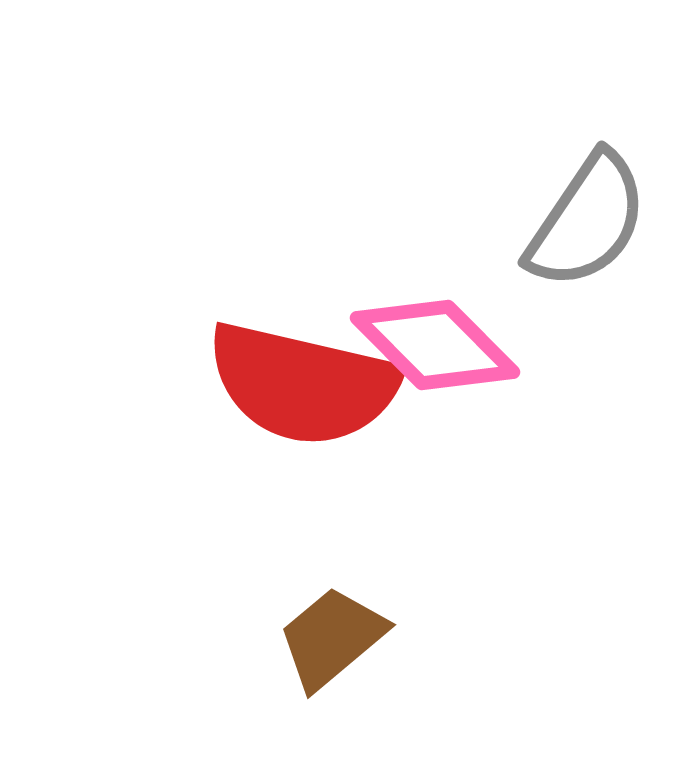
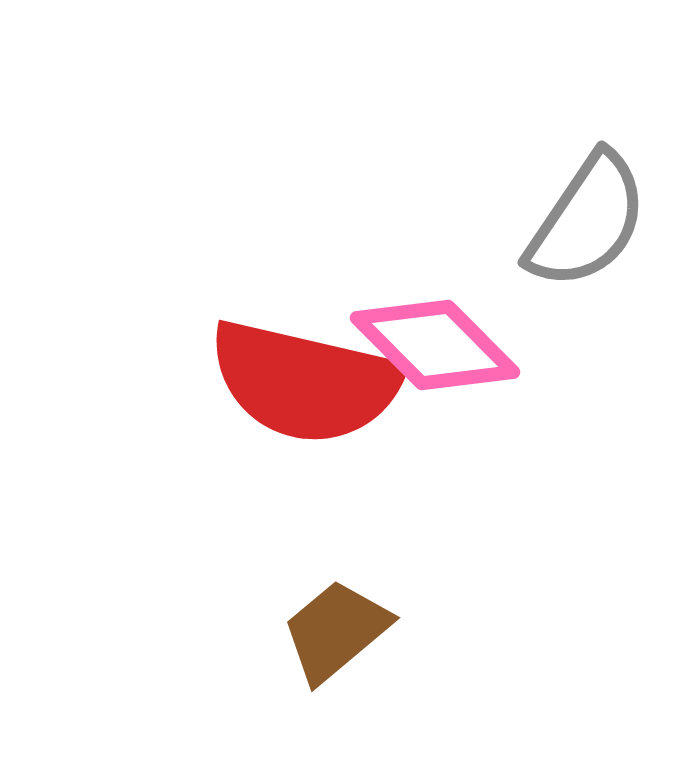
red semicircle: moved 2 px right, 2 px up
brown trapezoid: moved 4 px right, 7 px up
